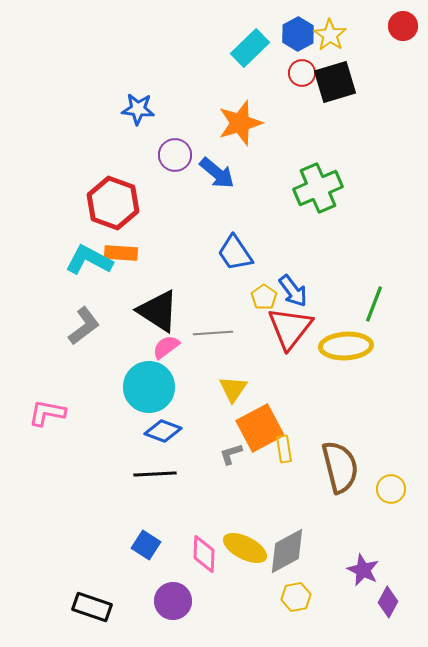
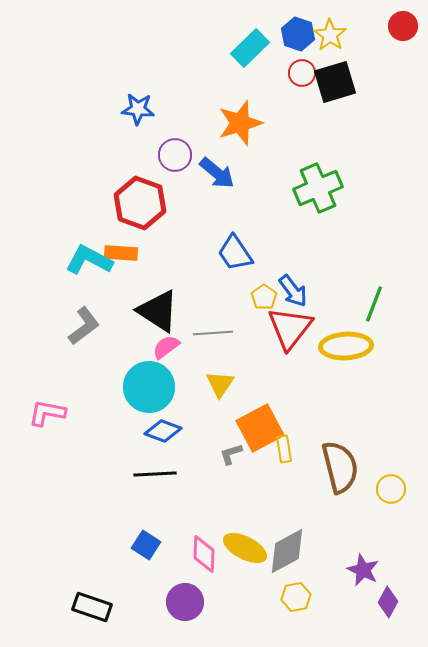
blue hexagon at (298, 34): rotated 12 degrees counterclockwise
red hexagon at (113, 203): moved 27 px right
yellow triangle at (233, 389): moved 13 px left, 5 px up
purple circle at (173, 601): moved 12 px right, 1 px down
